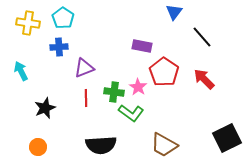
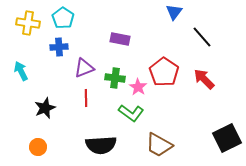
purple rectangle: moved 22 px left, 7 px up
green cross: moved 1 px right, 14 px up
brown trapezoid: moved 5 px left
